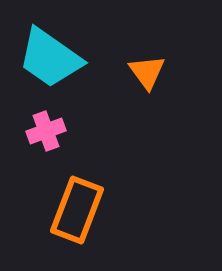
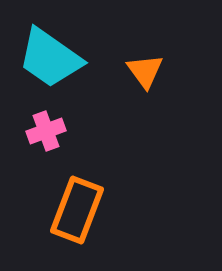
orange triangle: moved 2 px left, 1 px up
